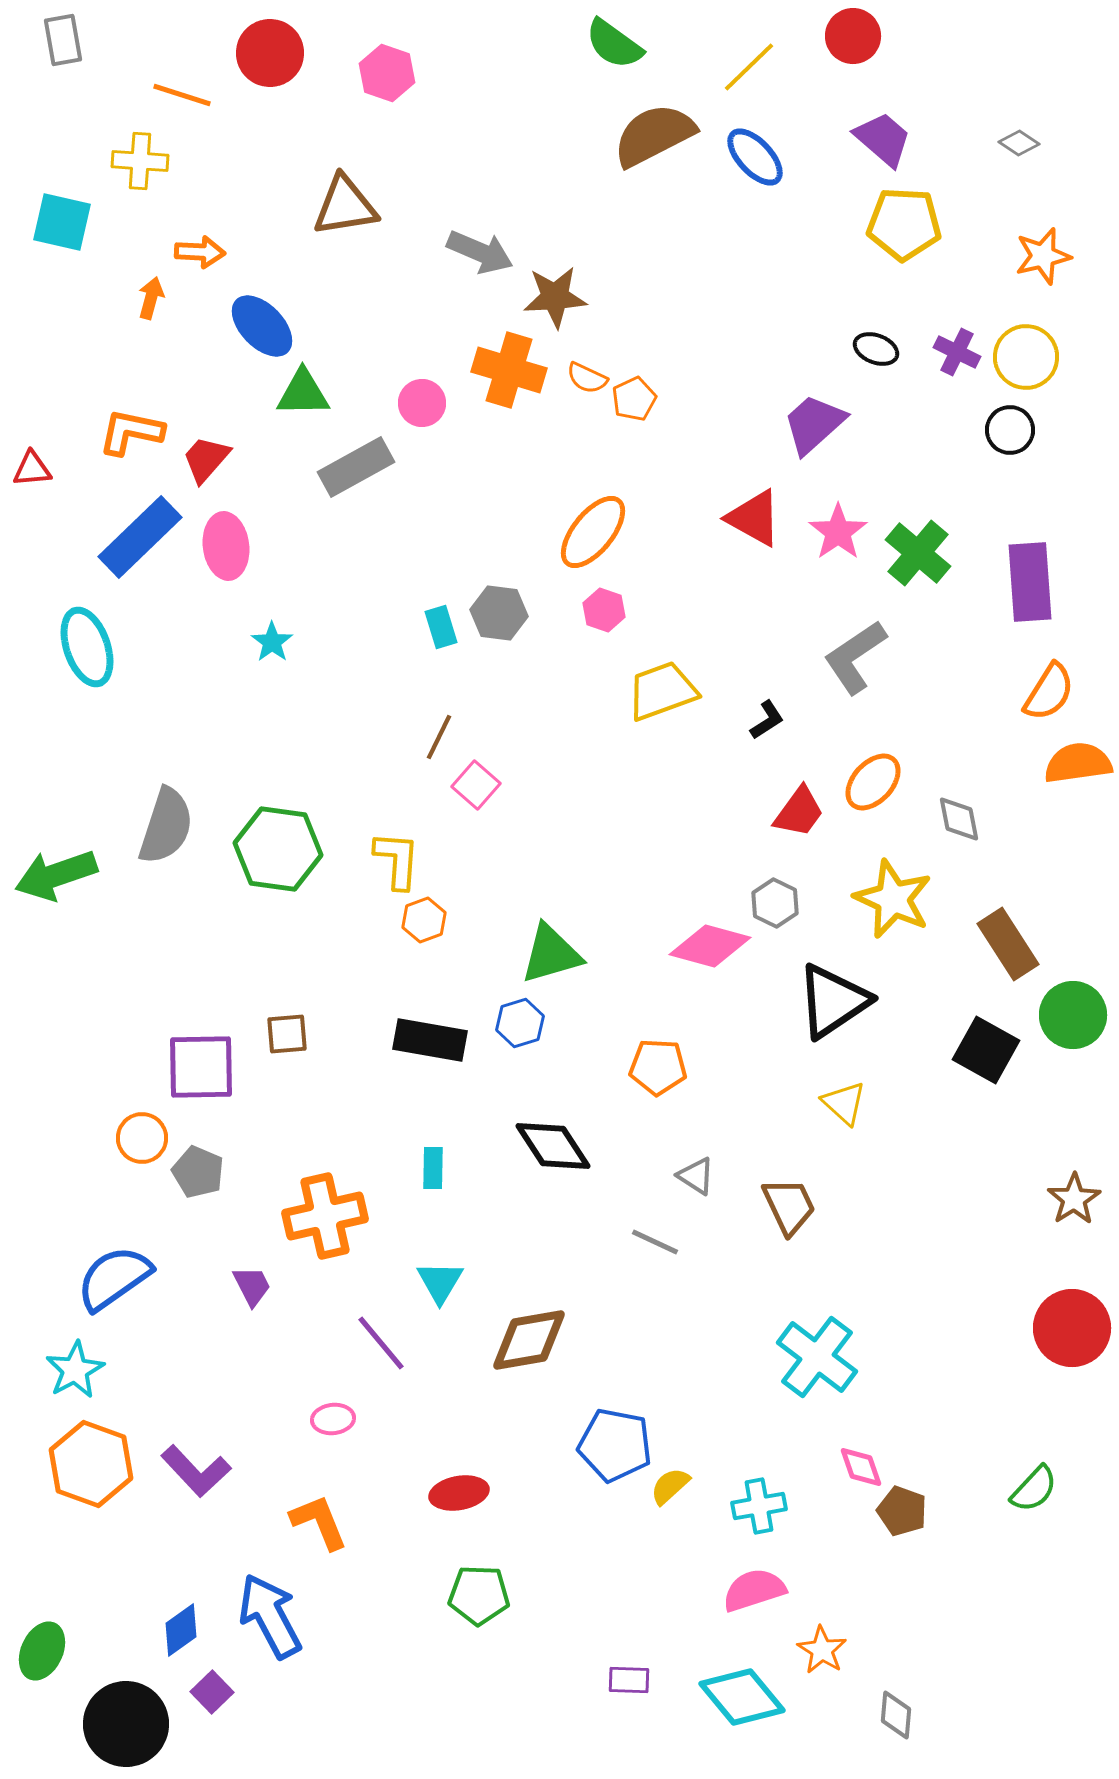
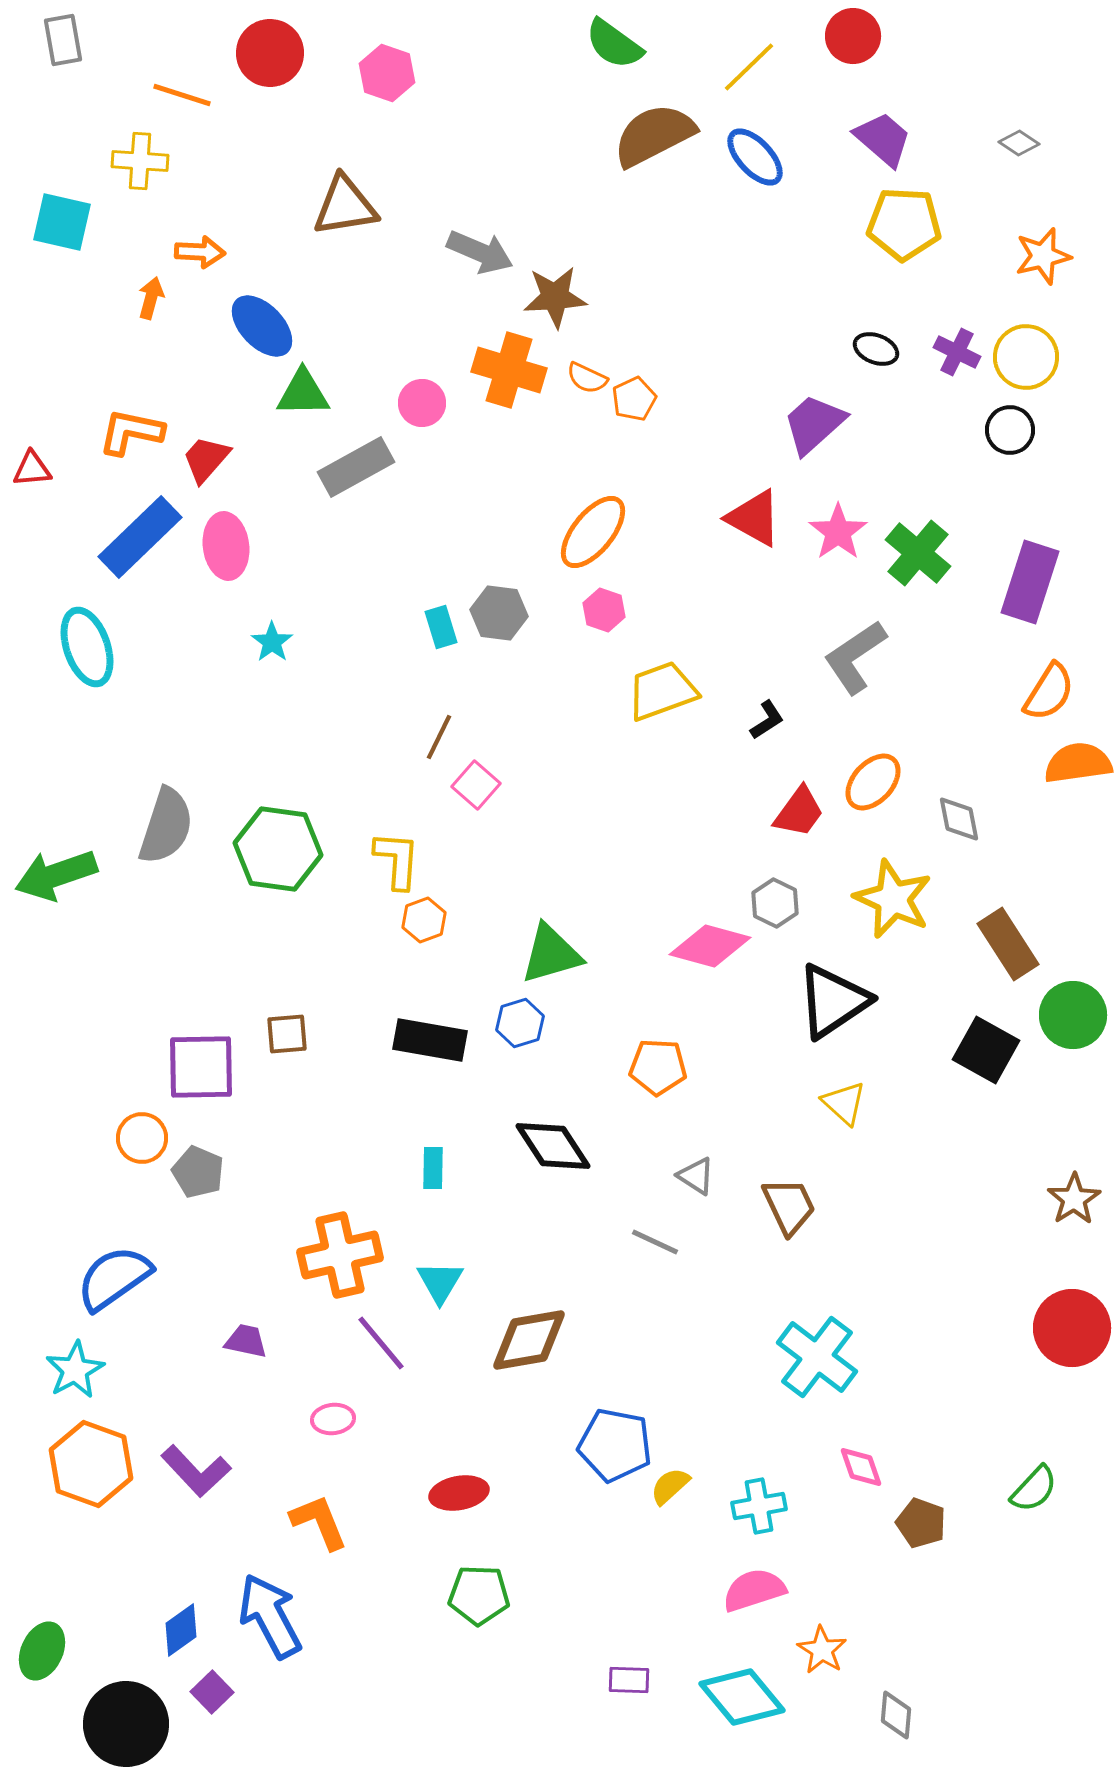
purple rectangle at (1030, 582): rotated 22 degrees clockwise
orange cross at (325, 1216): moved 15 px right, 39 px down
purple trapezoid at (252, 1286): moved 6 px left, 55 px down; rotated 51 degrees counterclockwise
brown pentagon at (902, 1511): moved 19 px right, 12 px down
